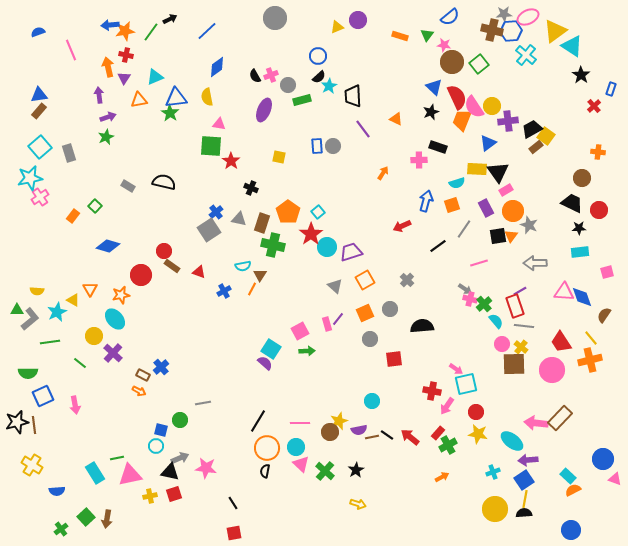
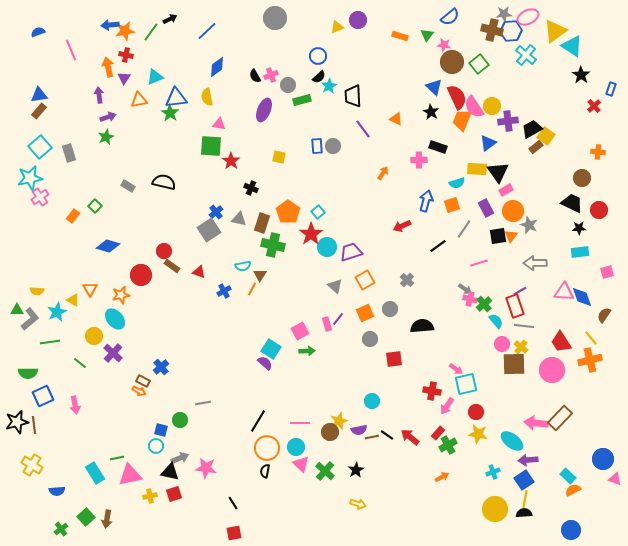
black star at (431, 112): rotated 21 degrees counterclockwise
brown rectangle at (143, 375): moved 6 px down
